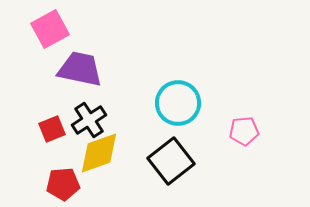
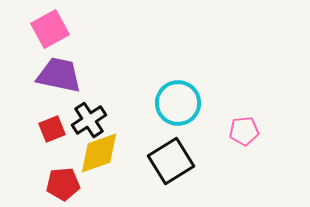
purple trapezoid: moved 21 px left, 6 px down
black square: rotated 6 degrees clockwise
